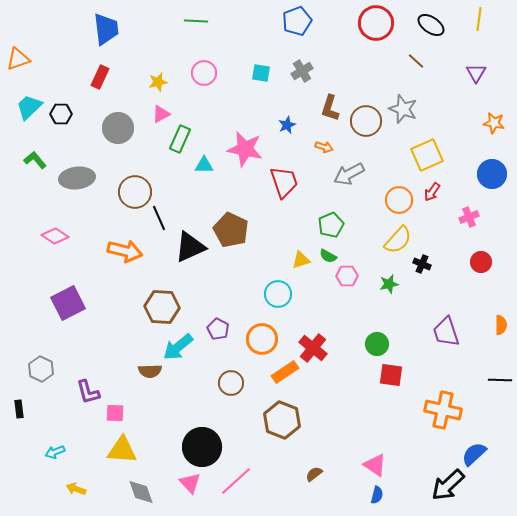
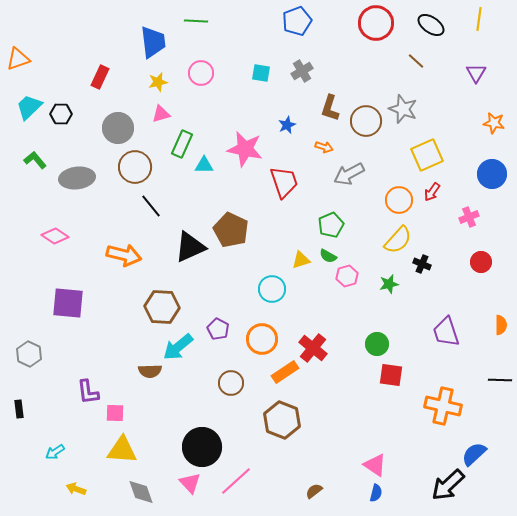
blue trapezoid at (106, 29): moved 47 px right, 13 px down
pink circle at (204, 73): moved 3 px left
pink triangle at (161, 114): rotated 12 degrees clockwise
green rectangle at (180, 139): moved 2 px right, 5 px down
brown circle at (135, 192): moved 25 px up
black line at (159, 218): moved 8 px left, 12 px up; rotated 15 degrees counterclockwise
orange arrow at (125, 251): moved 1 px left, 4 px down
pink hexagon at (347, 276): rotated 15 degrees counterclockwise
cyan circle at (278, 294): moved 6 px left, 5 px up
purple square at (68, 303): rotated 32 degrees clockwise
gray hexagon at (41, 369): moved 12 px left, 15 px up
purple L-shape at (88, 392): rotated 8 degrees clockwise
orange cross at (443, 410): moved 4 px up
cyan arrow at (55, 452): rotated 12 degrees counterclockwise
brown semicircle at (314, 474): moved 17 px down
blue semicircle at (377, 495): moved 1 px left, 2 px up
